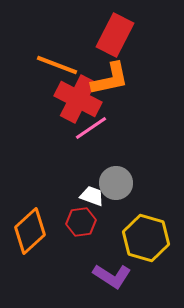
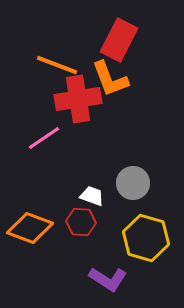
red rectangle: moved 4 px right, 5 px down
orange L-shape: rotated 81 degrees clockwise
red cross: rotated 36 degrees counterclockwise
pink line: moved 47 px left, 10 px down
gray circle: moved 17 px right
red hexagon: rotated 12 degrees clockwise
orange diamond: moved 3 px up; rotated 63 degrees clockwise
purple L-shape: moved 4 px left, 3 px down
